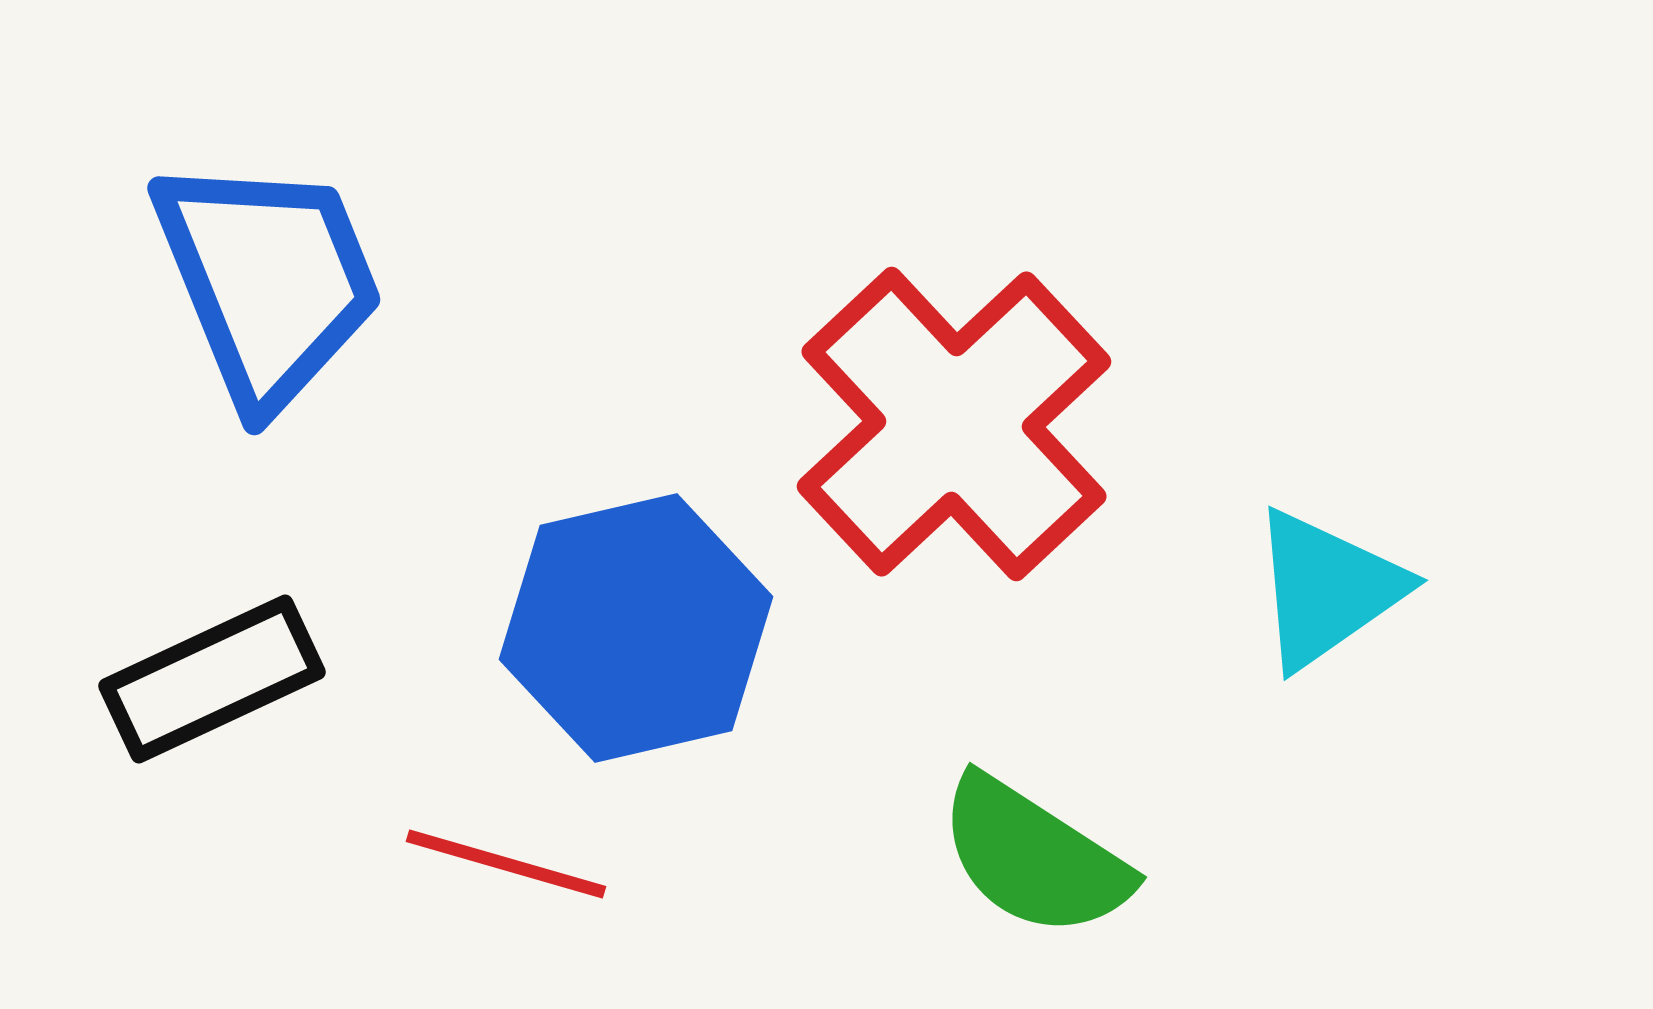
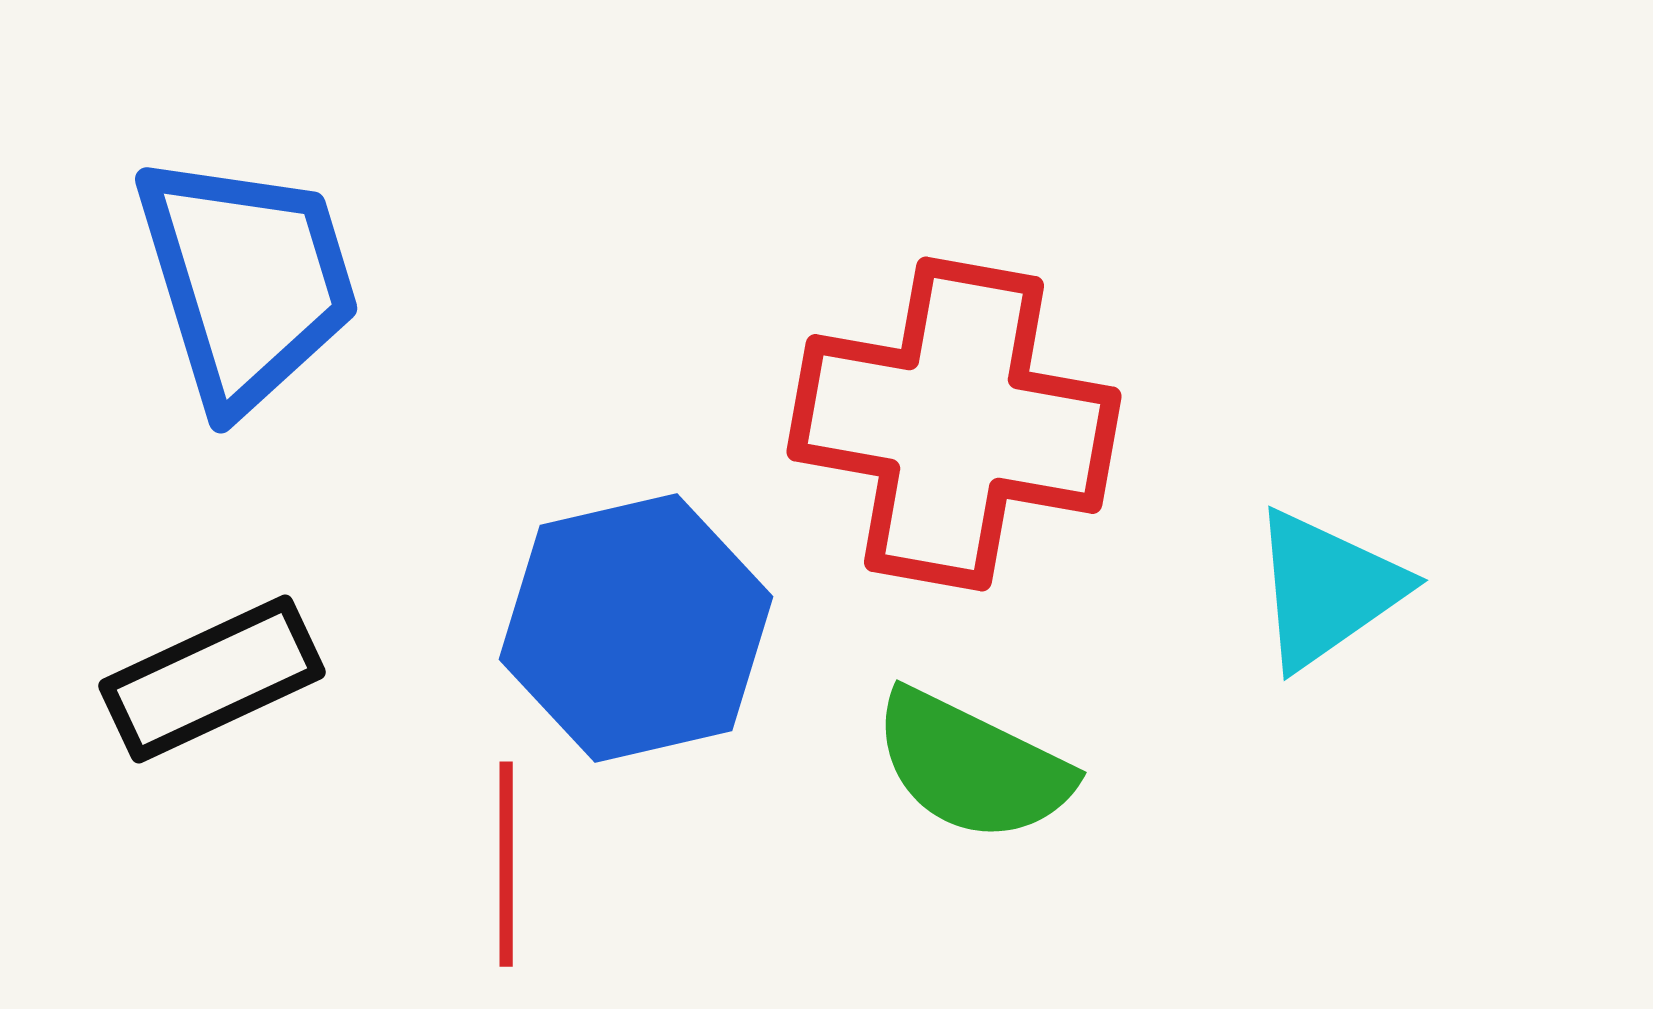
blue trapezoid: moved 21 px left; rotated 5 degrees clockwise
red cross: rotated 37 degrees counterclockwise
green semicircle: moved 62 px left, 91 px up; rotated 7 degrees counterclockwise
red line: rotated 74 degrees clockwise
